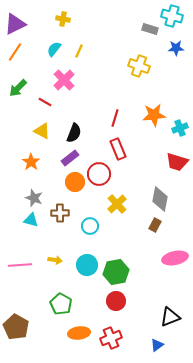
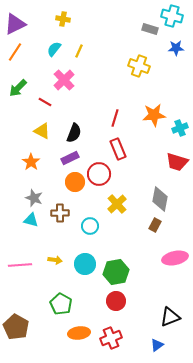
purple rectangle at (70, 158): rotated 12 degrees clockwise
cyan circle at (87, 265): moved 2 px left, 1 px up
